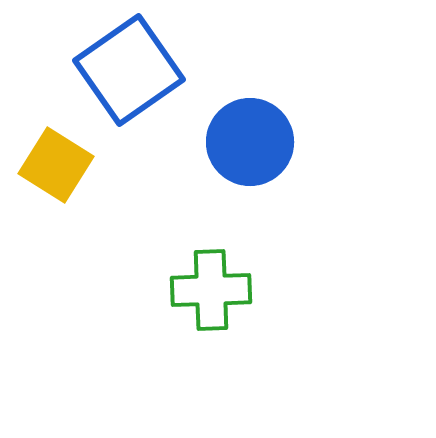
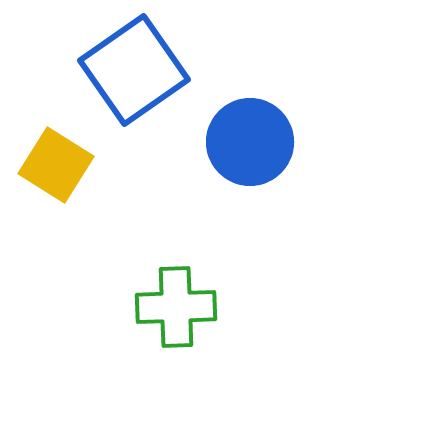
blue square: moved 5 px right
green cross: moved 35 px left, 17 px down
